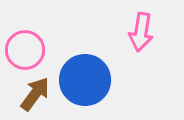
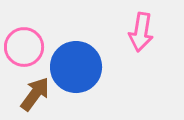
pink circle: moved 1 px left, 3 px up
blue circle: moved 9 px left, 13 px up
